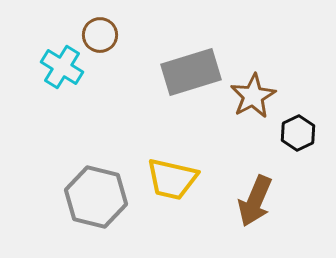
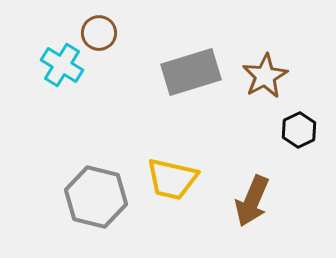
brown circle: moved 1 px left, 2 px up
cyan cross: moved 2 px up
brown star: moved 12 px right, 20 px up
black hexagon: moved 1 px right, 3 px up
brown arrow: moved 3 px left
